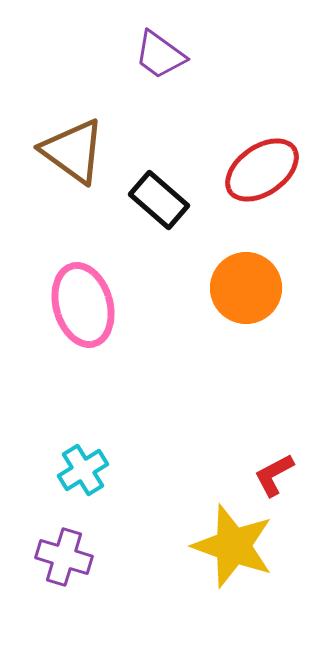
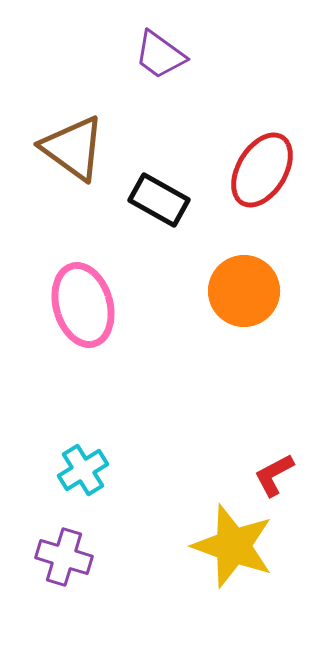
brown triangle: moved 3 px up
red ellipse: rotated 24 degrees counterclockwise
black rectangle: rotated 12 degrees counterclockwise
orange circle: moved 2 px left, 3 px down
